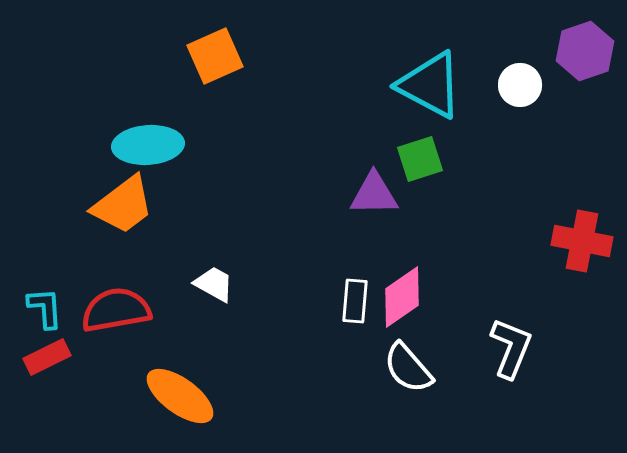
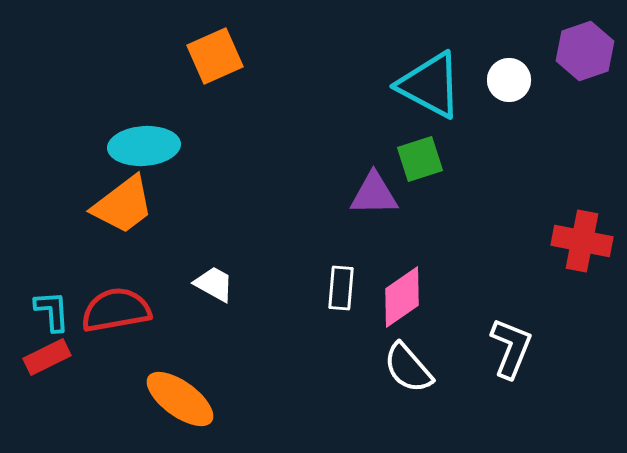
white circle: moved 11 px left, 5 px up
cyan ellipse: moved 4 px left, 1 px down
white rectangle: moved 14 px left, 13 px up
cyan L-shape: moved 7 px right, 3 px down
orange ellipse: moved 3 px down
